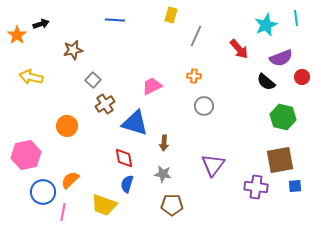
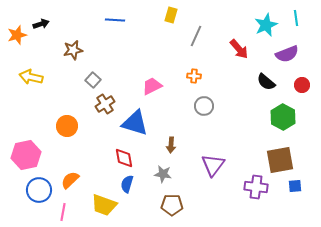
orange star: rotated 18 degrees clockwise
purple semicircle: moved 6 px right, 4 px up
red circle: moved 8 px down
green hexagon: rotated 15 degrees clockwise
brown arrow: moved 7 px right, 2 px down
blue circle: moved 4 px left, 2 px up
